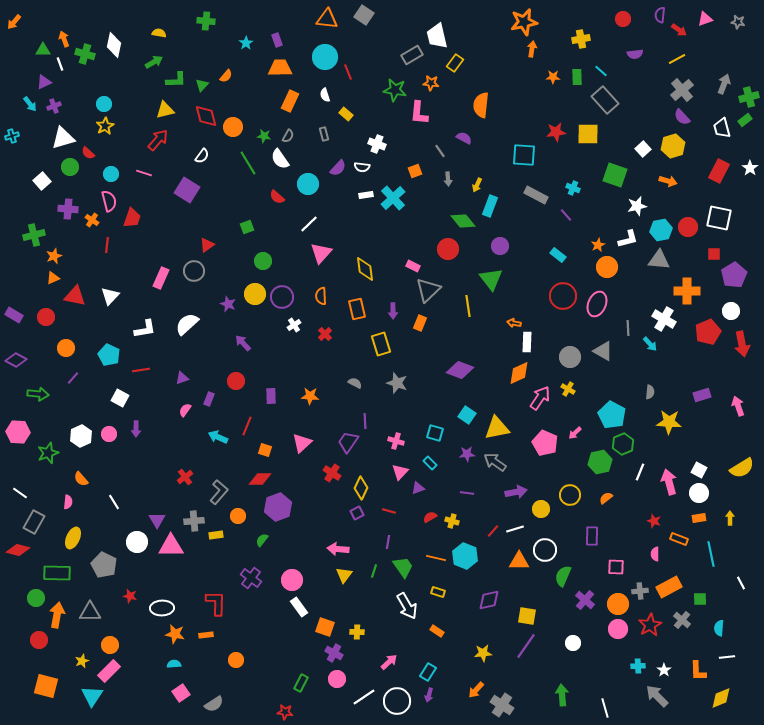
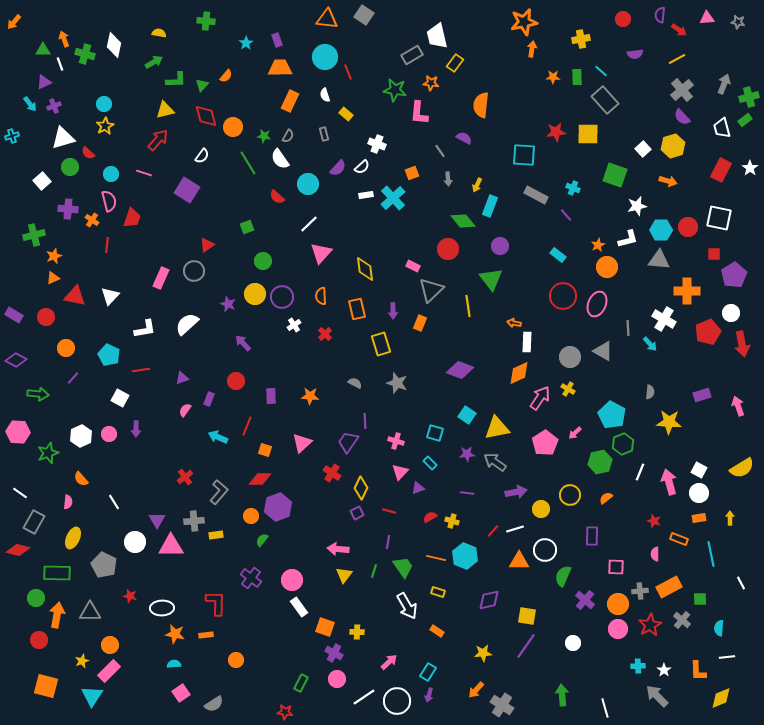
pink triangle at (705, 19): moved 2 px right, 1 px up; rotated 14 degrees clockwise
white semicircle at (362, 167): rotated 49 degrees counterclockwise
orange square at (415, 171): moved 3 px left, 2 px down
red rectangle at (719, 171): moved 2 px right, 1 px up
cyan hexagon at (661, 230): rotated 10 degrees clockwise
gray triangle at (428, 290): moved 3 px right
white circle at (731, 311): moved 2 px down
pink pentagon at (545, 443): rotated 15 degrees clockwise
orange circle at (238, 516): moved 13 px right
white circle at (137, 542): moved 2 px left
